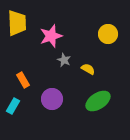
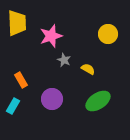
orange rectangle: moved 2 px left
